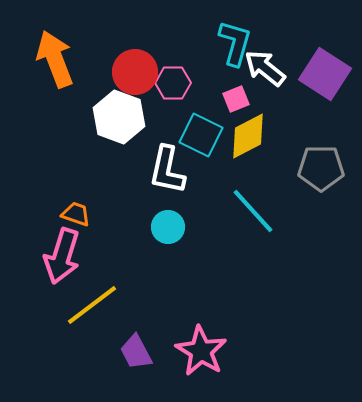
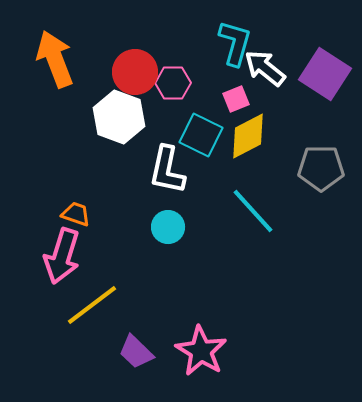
purple trapezoid: rotated 18 degrees counterclockwise
